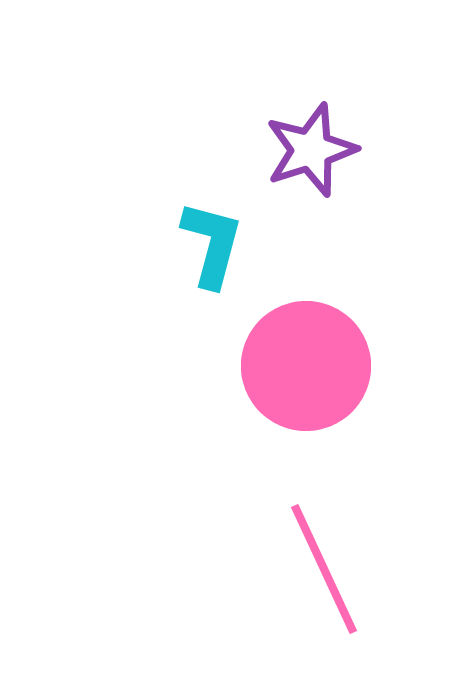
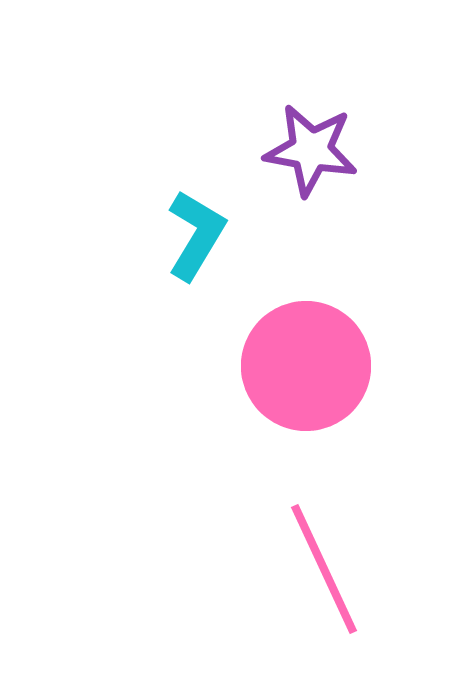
purple star: rotated 28 degrees clockwise
cyan L-shape: moved 16 px left, 9 px up; rotated 16 degrees clockwise
